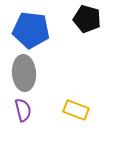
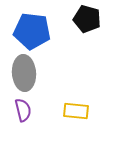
blue pentagon: moved 1 px right, 1 px down
yellow rectangle: moved 1 px down; rotated 15 degrees counterclockwise
